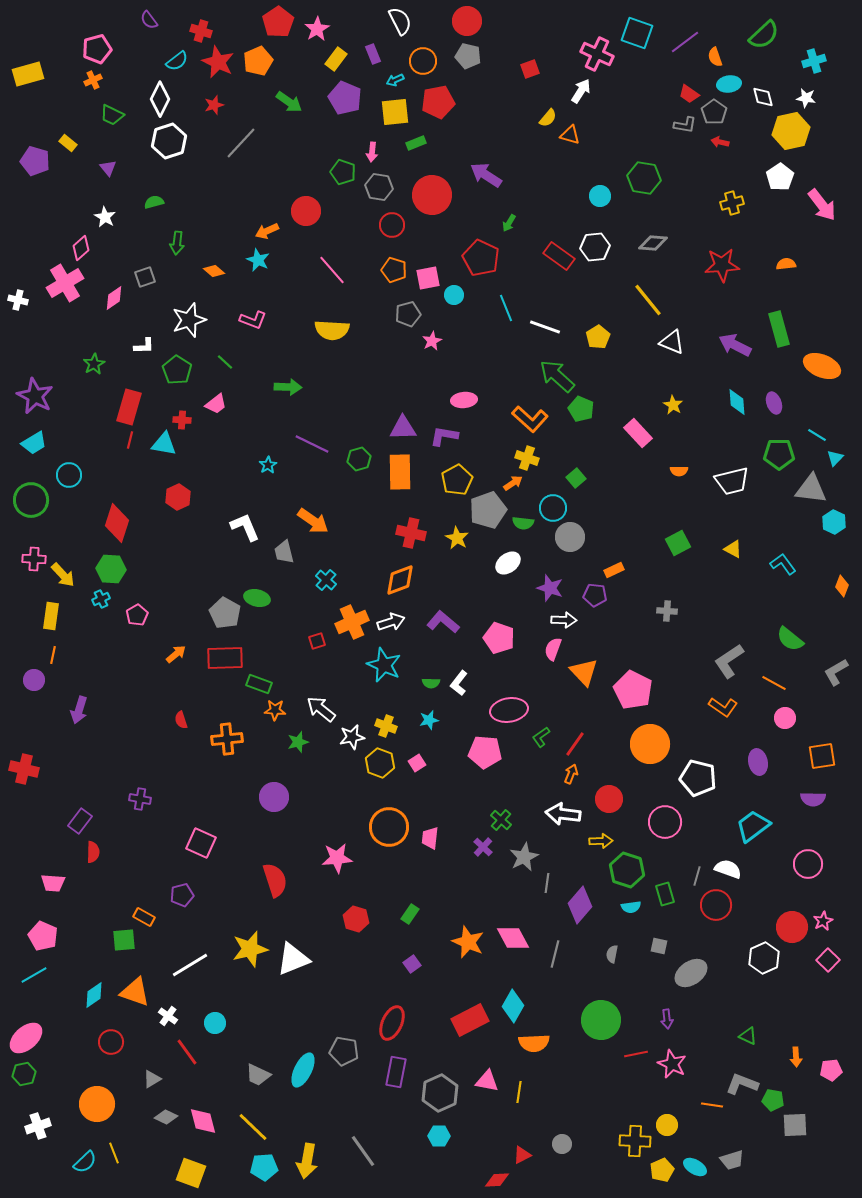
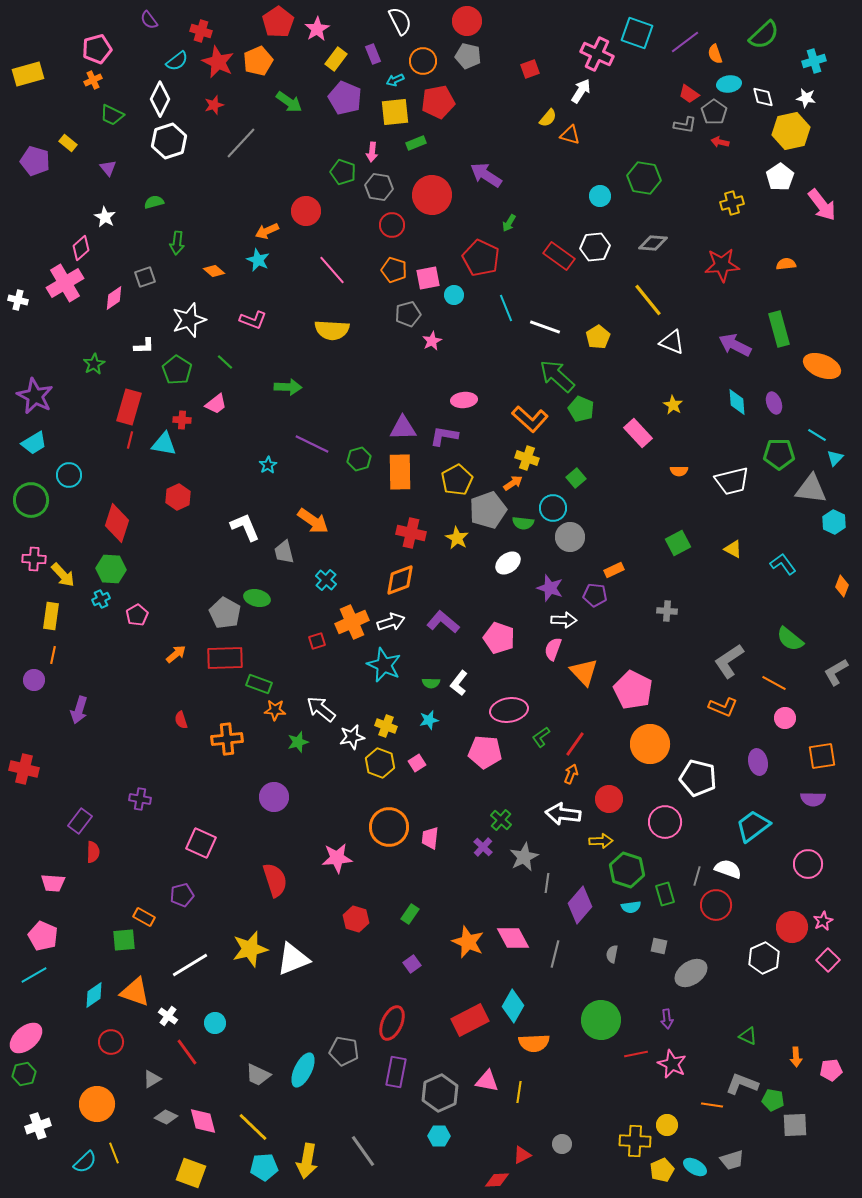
orange semicircle at (715, 57): moved 3 px up
orange L-shape at (723, 707): rotated 12 degrees counterclockwise
